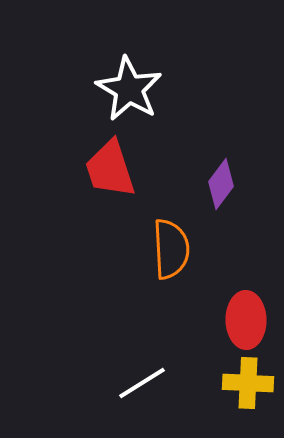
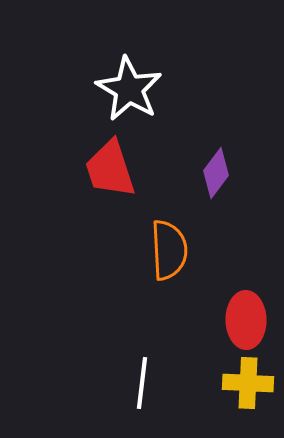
purple diamond: moved 5 px left, 11 px up
orange semicircle: moved 2 px left, 1 px down
white line: rotated 51 degrees counterclockwise
